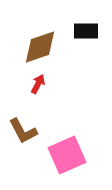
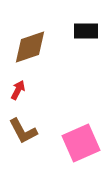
brown diamond: moved 10 px left
red arrow: moved 20 px left, 6 px down
pink square: moved 14 px right, 12 px up
